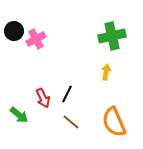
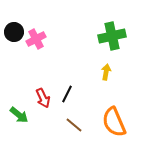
black circle: moved 1 px down
brown line: moved 3 px right, 3 px down
